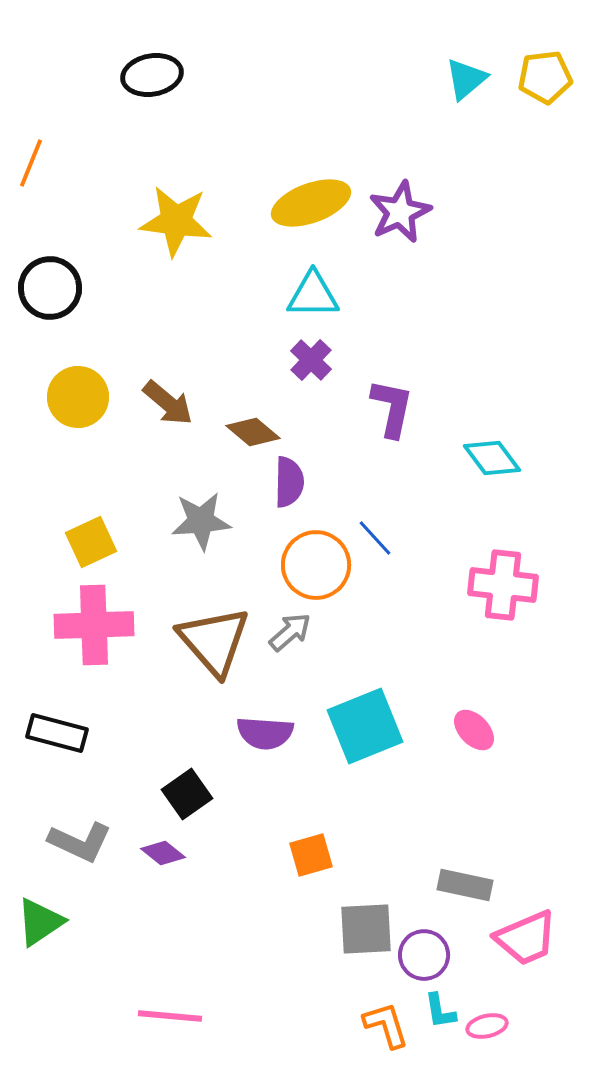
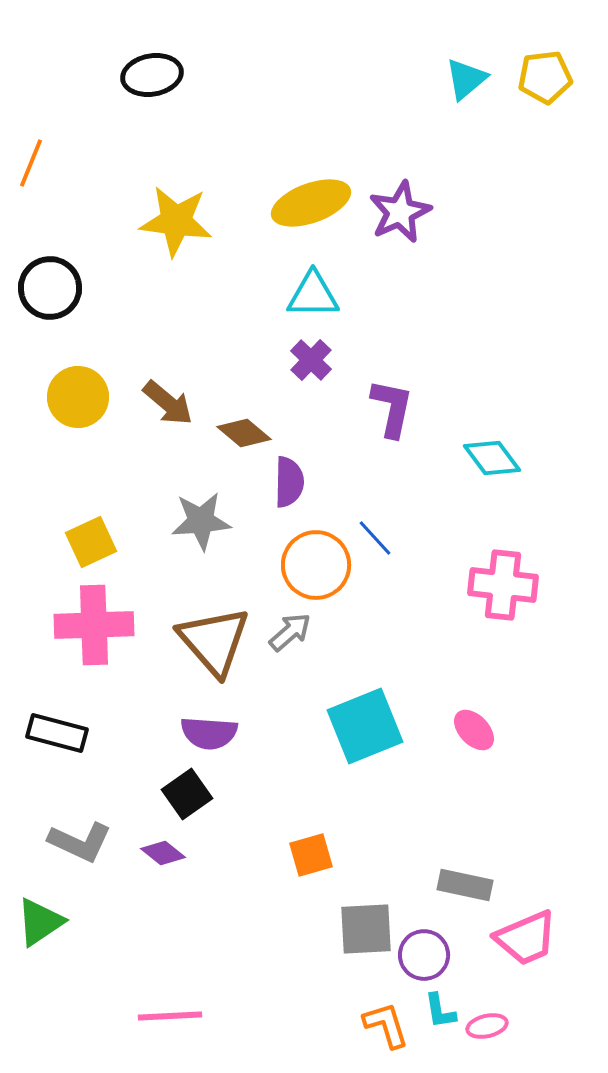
brown diamond at (253, 432): moved 9 px left, 1 px down
purple semicircle at (265, 733): moved 56 px left
pink line at (170, 1016): rotated 8 degrees counterclockwise
